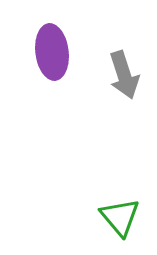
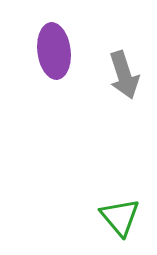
purple ellipse: moved 2 px right, 1 px up
